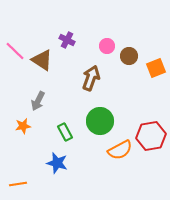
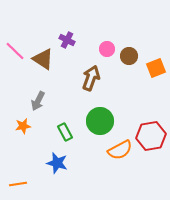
pink circle: moved 3 px down
brown triangle: moved 1 px right, 1 px up
